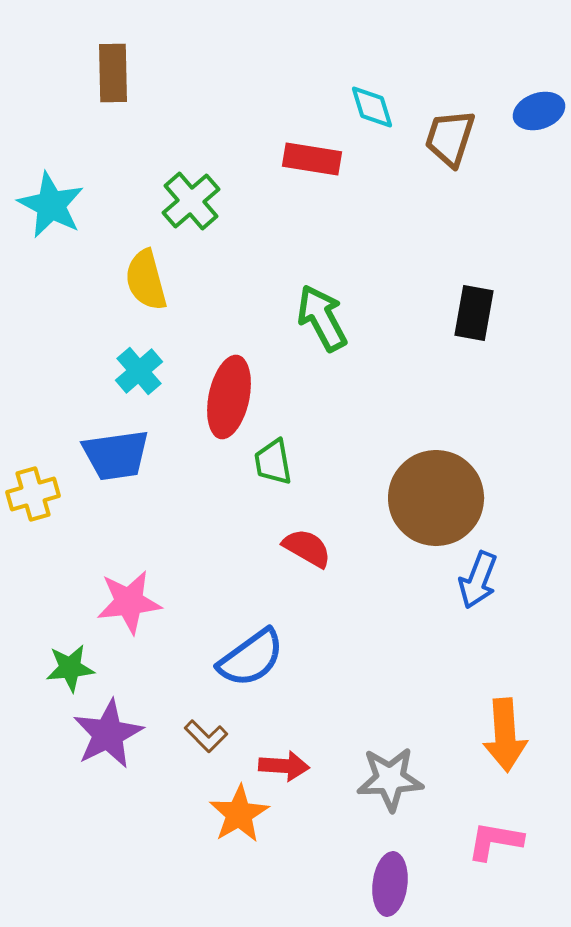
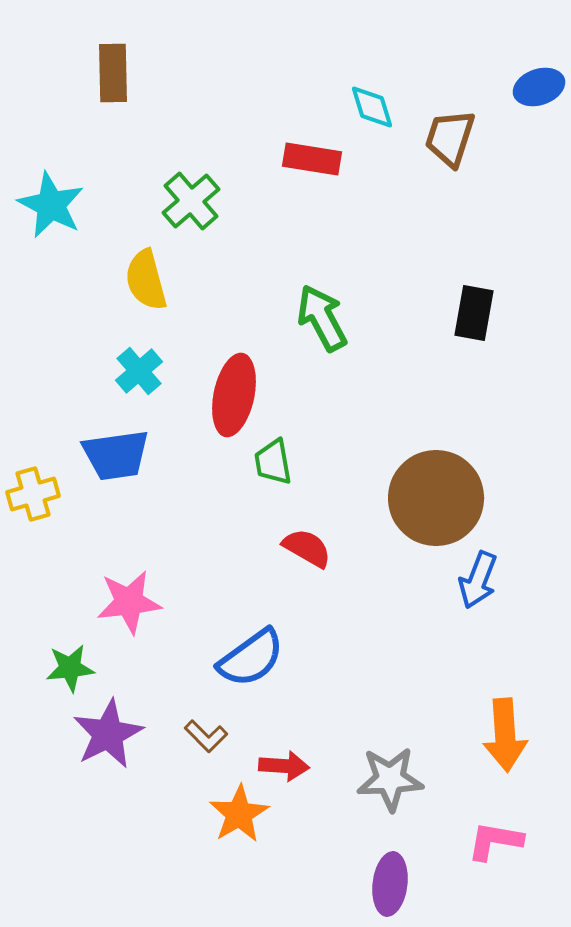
blue ellipse: moved 24 px up
red ellipse: moved 5 px right, 2 px up
